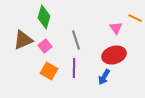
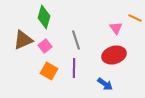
blue arrow: moved 1 px right, 7 px down; rotated 84 degrees counterclockwise
